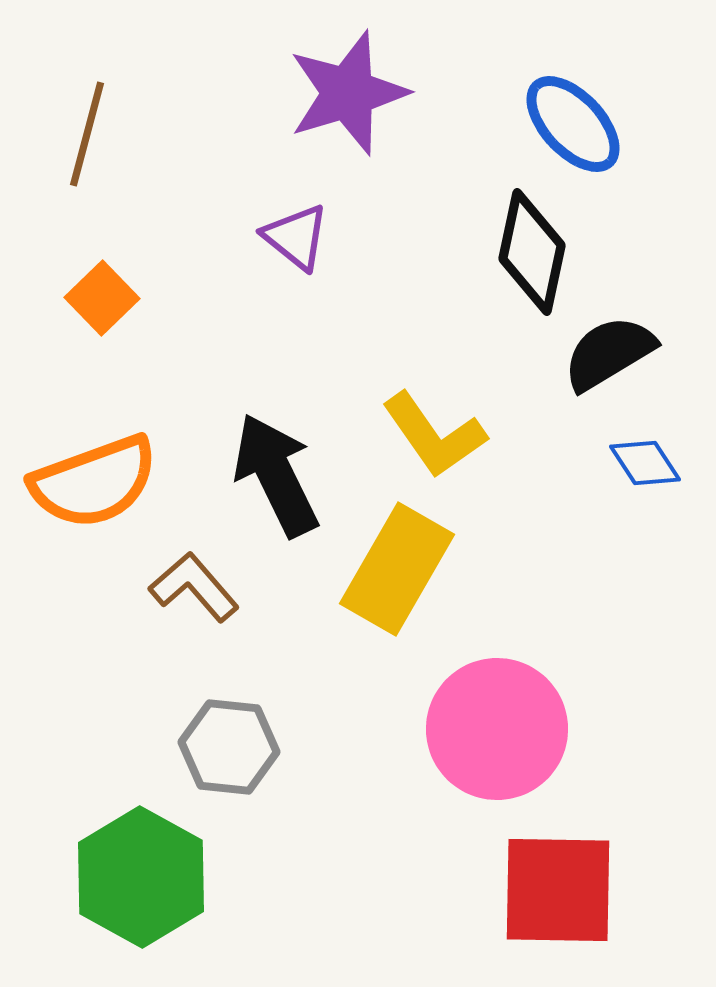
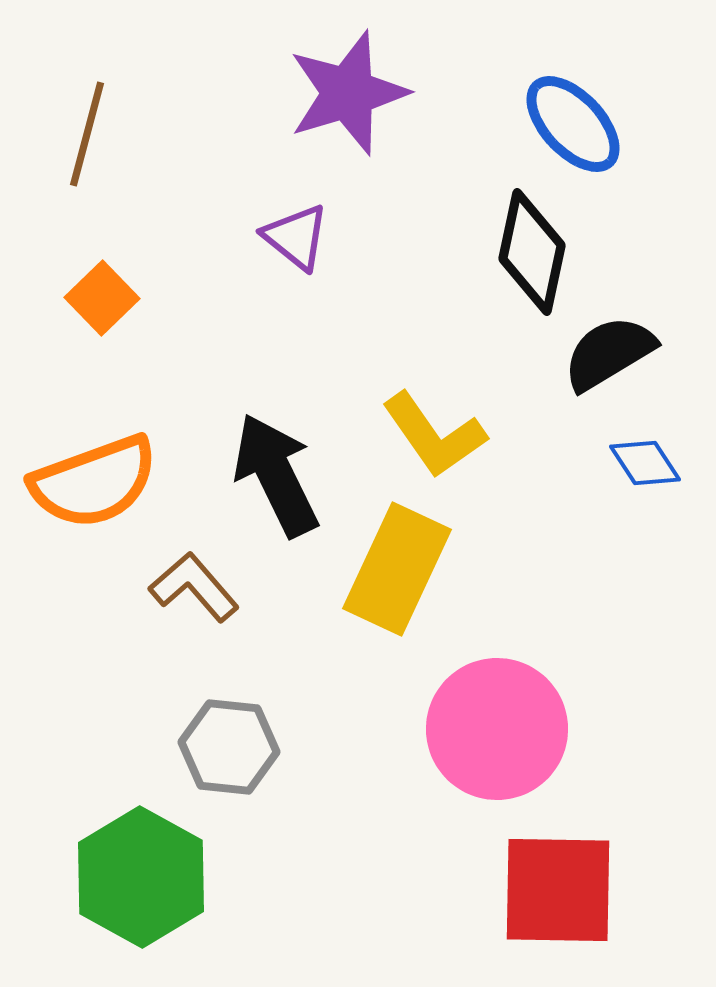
yellow rectangle: rotated 5 degrees counterclockwise
